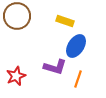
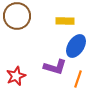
yellow rectangle: rotated 18 degrees counterclockwise
